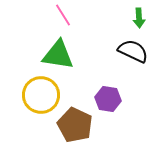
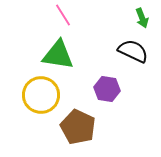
green arrow: moved 3 px right; rotated 18 degrees counterclockwise
purple hexagon: moved 1 px left, 10 px up
brown pentagon: moved 3 px right, 2 px down
